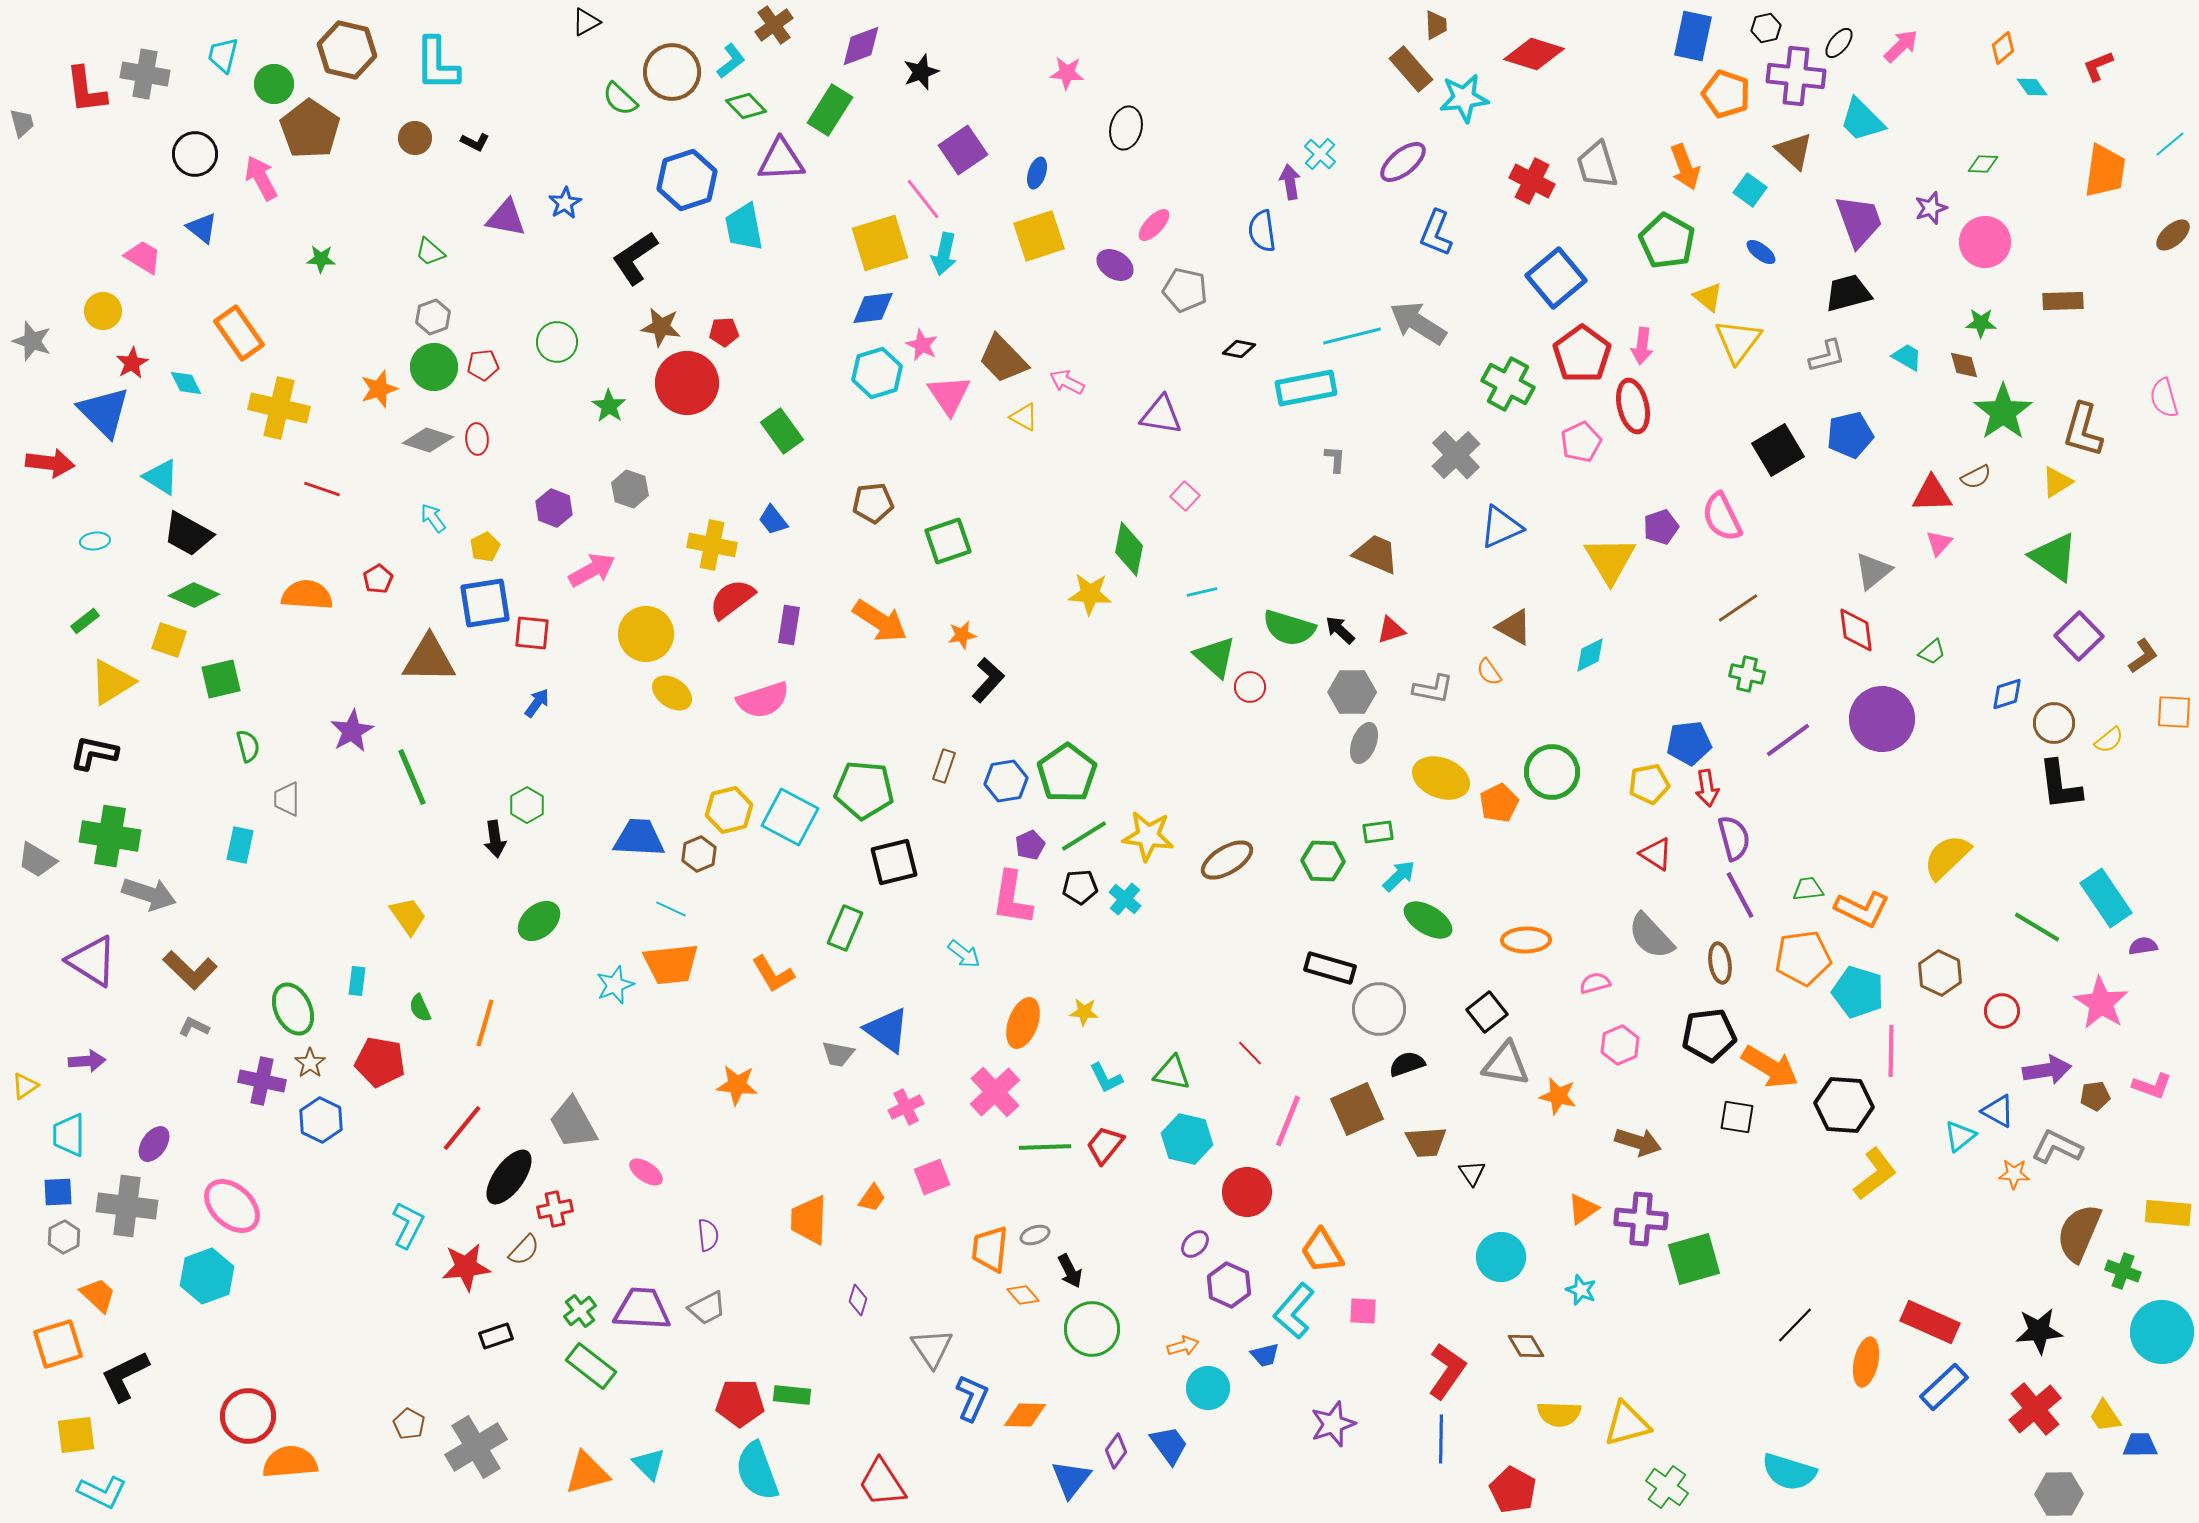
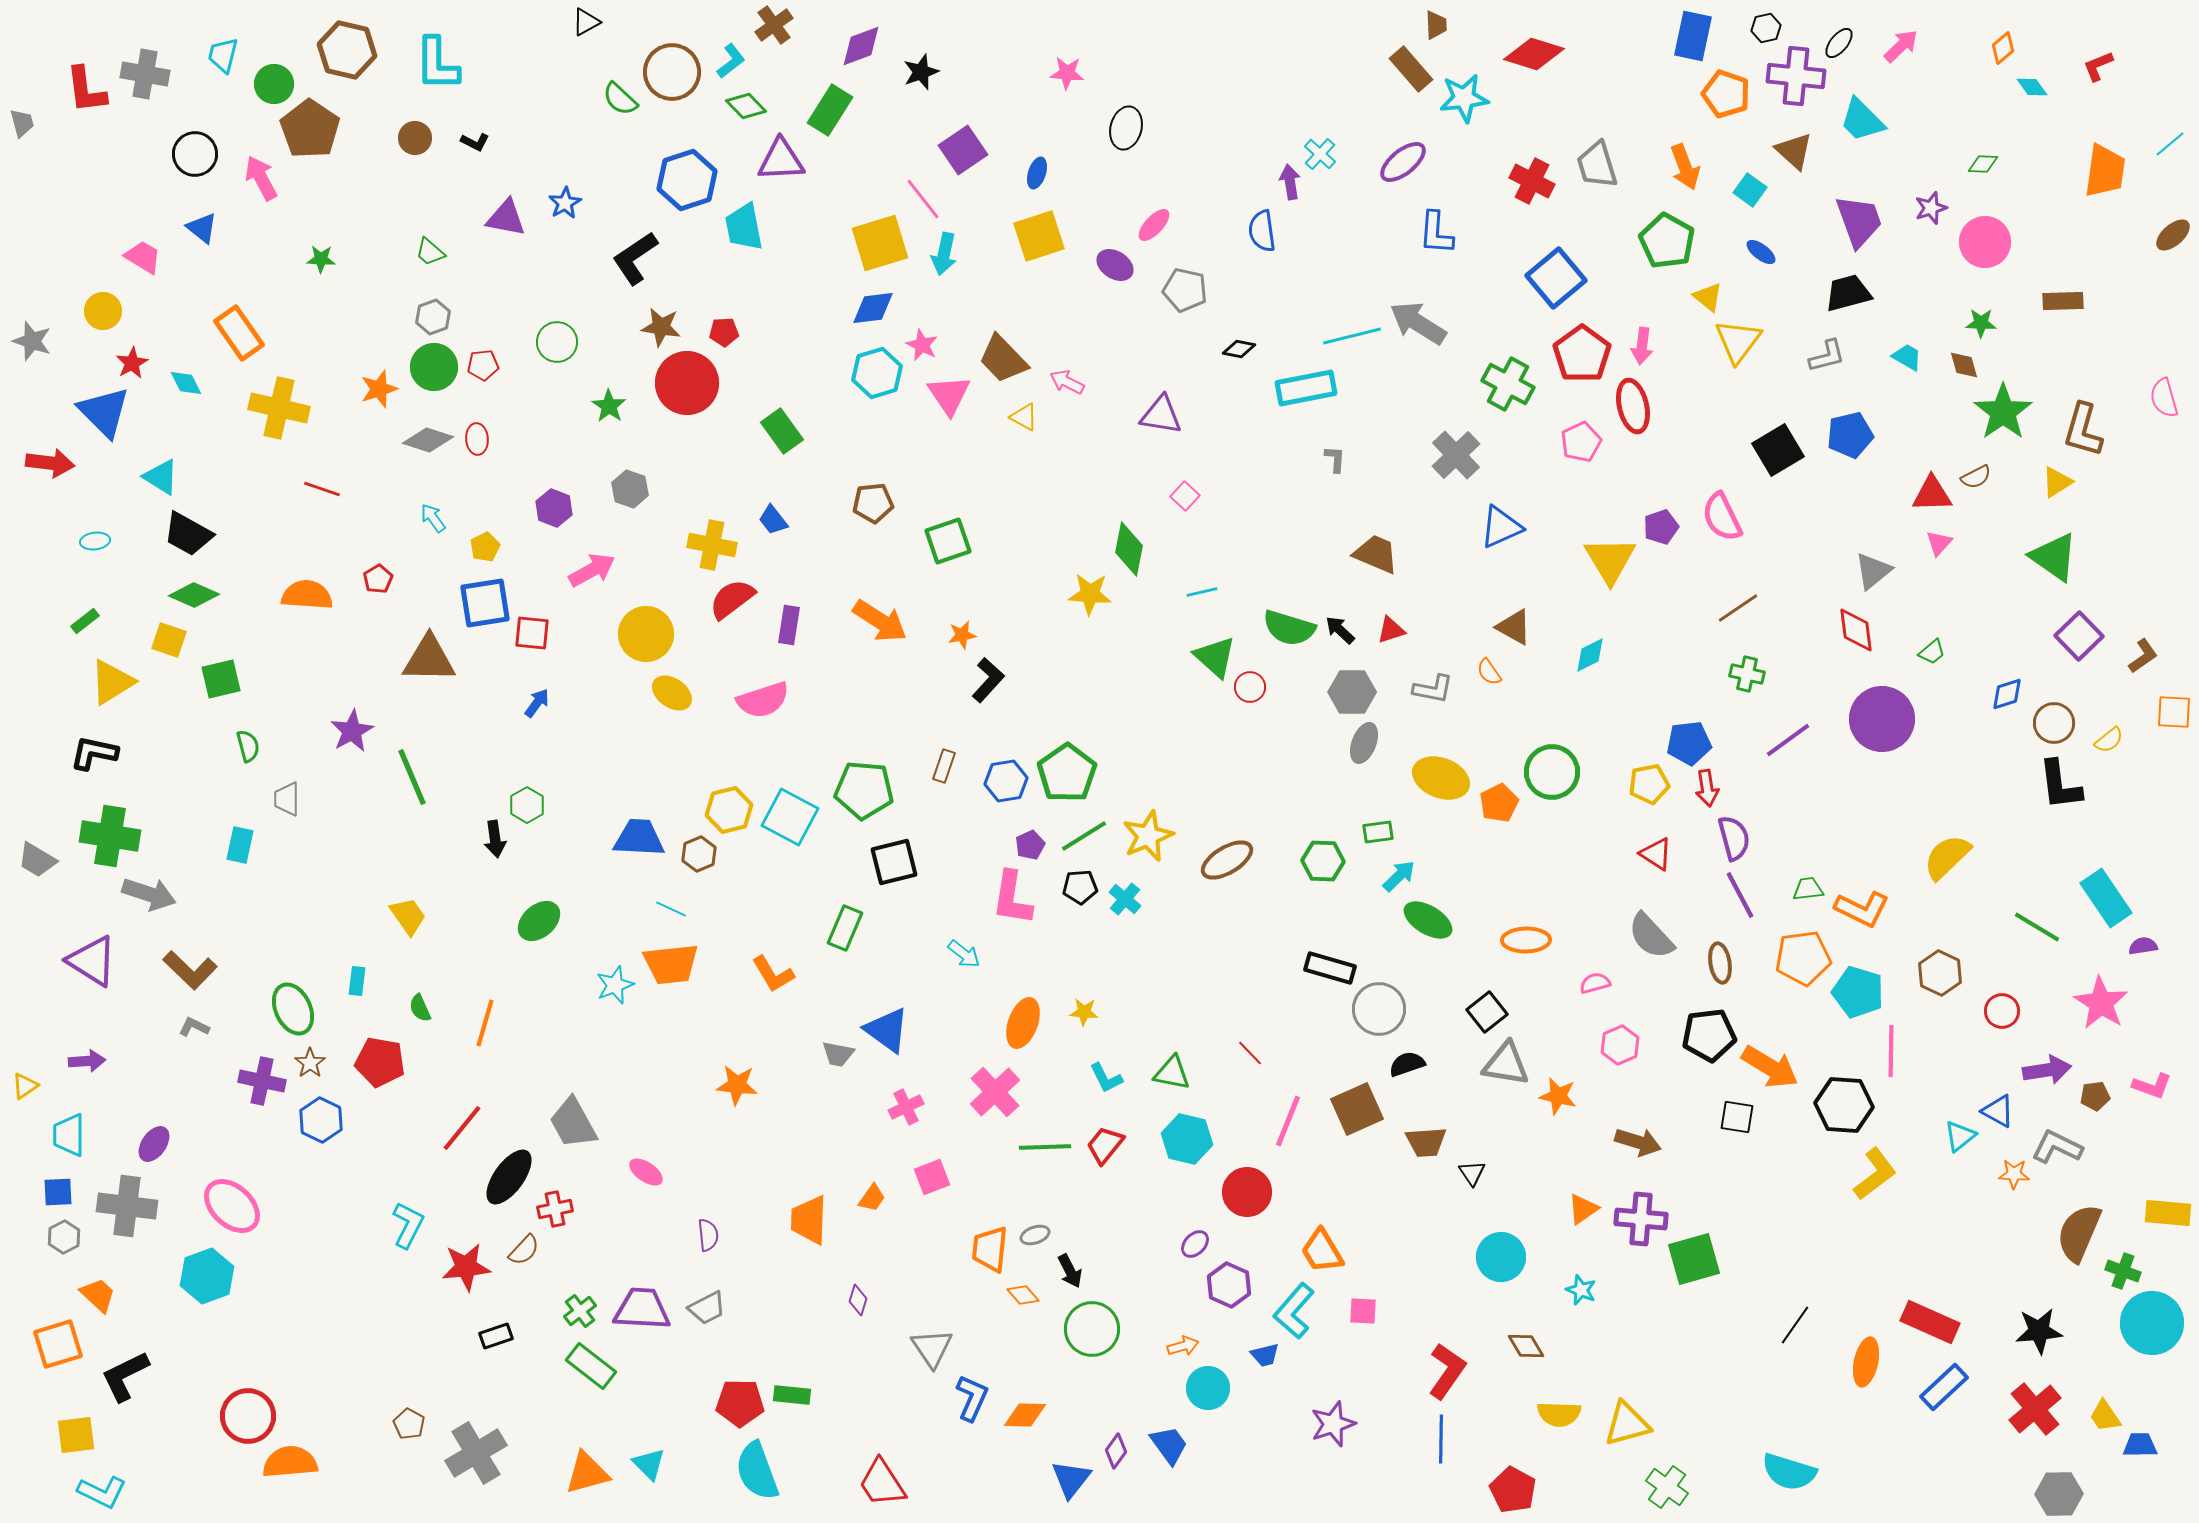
blue L-shape at (1436, 233): rotated 18 degrees counterclockwise
yellow star at (1148, 836): rotated 30 degrees counterclockwise
black line at (1795, 1325): rotated 9 degrees counterclockwise
cyan circle at (2162, 1332): moved 10 px left, 9 px up
gray cross at (476, 1447): moved 6 px down
